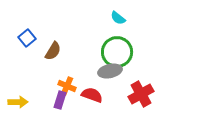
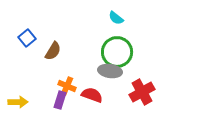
cyan semicircle: moved 2 px left
gray ellipse: rotated 20 degrees clockwise
red cross: moved 1 px right, 2 px up
